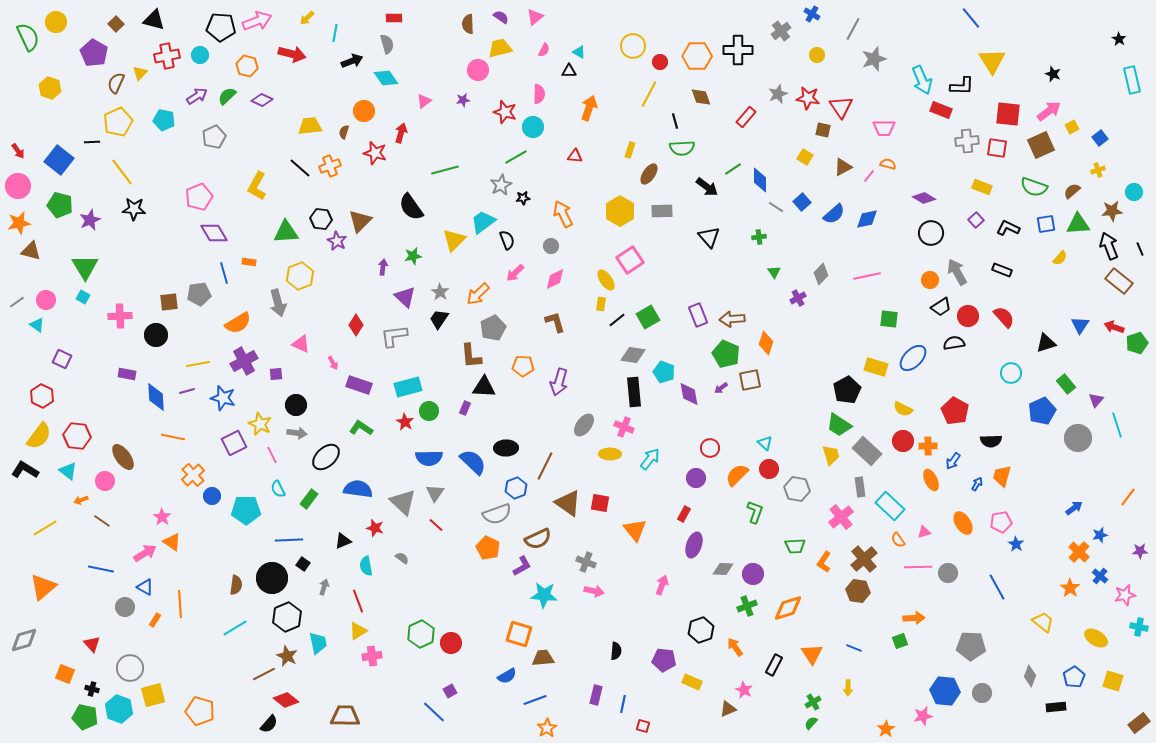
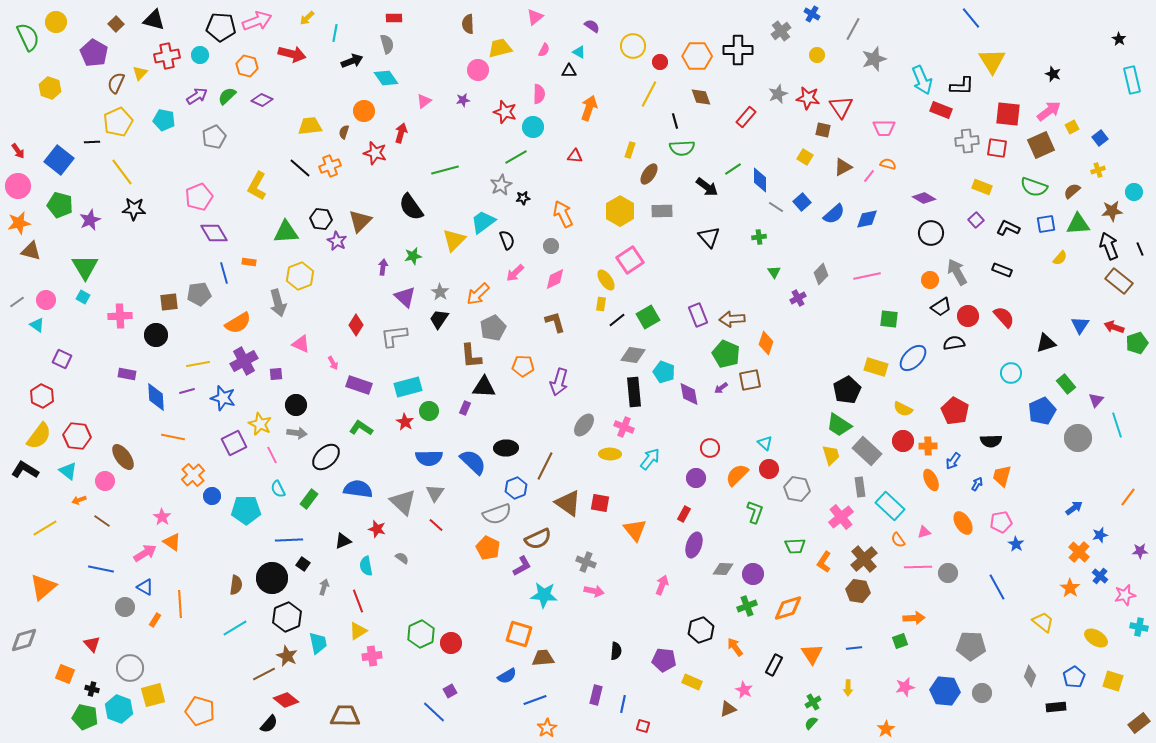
purple semicircle at (501, 17): moved 91 px right, 9 px down
orange arrow at (81, 500): moved 2 px left
red star at (375, 528): moved 2 px right, 1 px down
blue line at (854, 648): rotated 28 degrees counterclockwise
pink star at (923, 716): moved 18 px left, 29 px up
